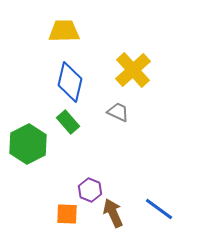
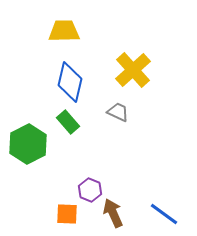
blue line: moved 5 px right, 5 px down
